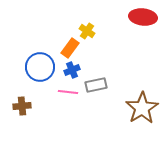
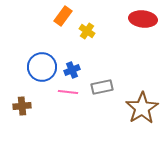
red ellipse: moved 2 px down
orange rectangle: moved 7 px left, 32 px up
blue circle: moved 2 px right
gray rectangle: moved 6 px right, 2 px down
